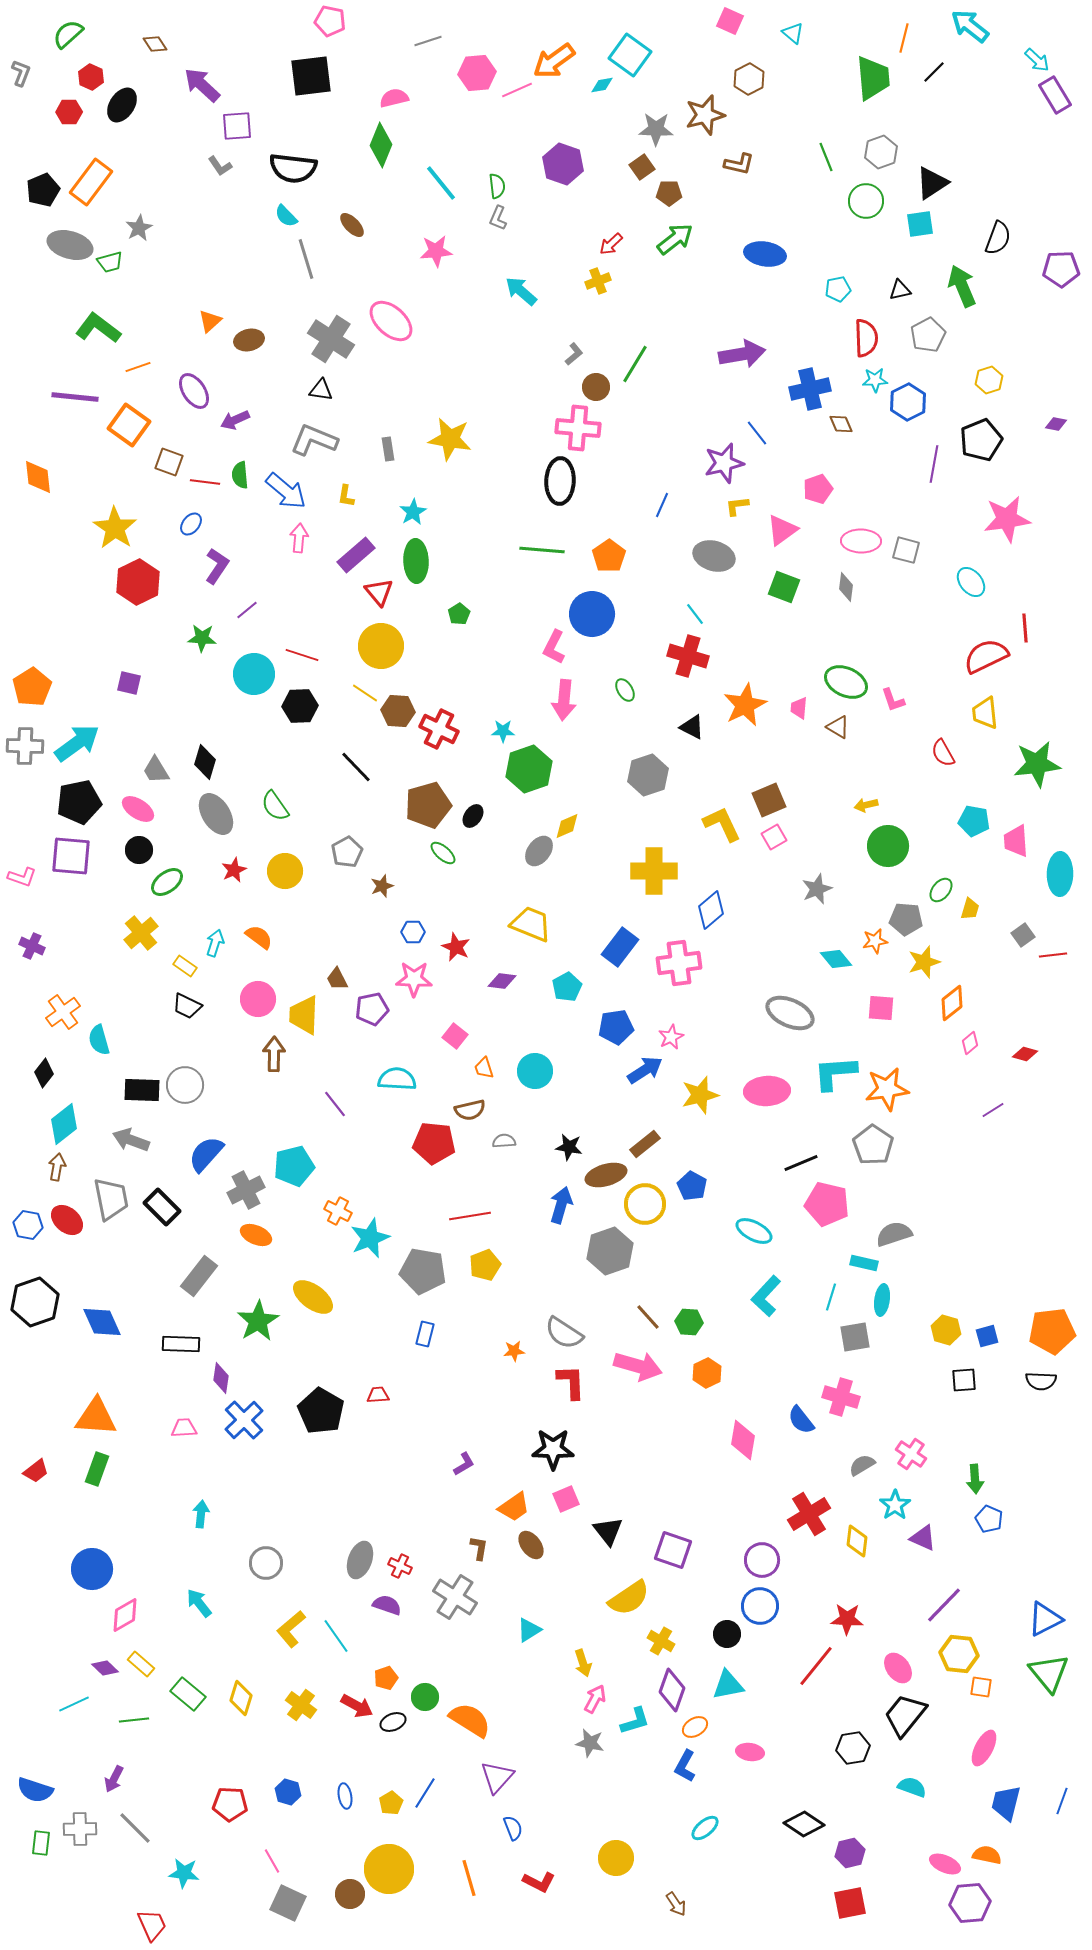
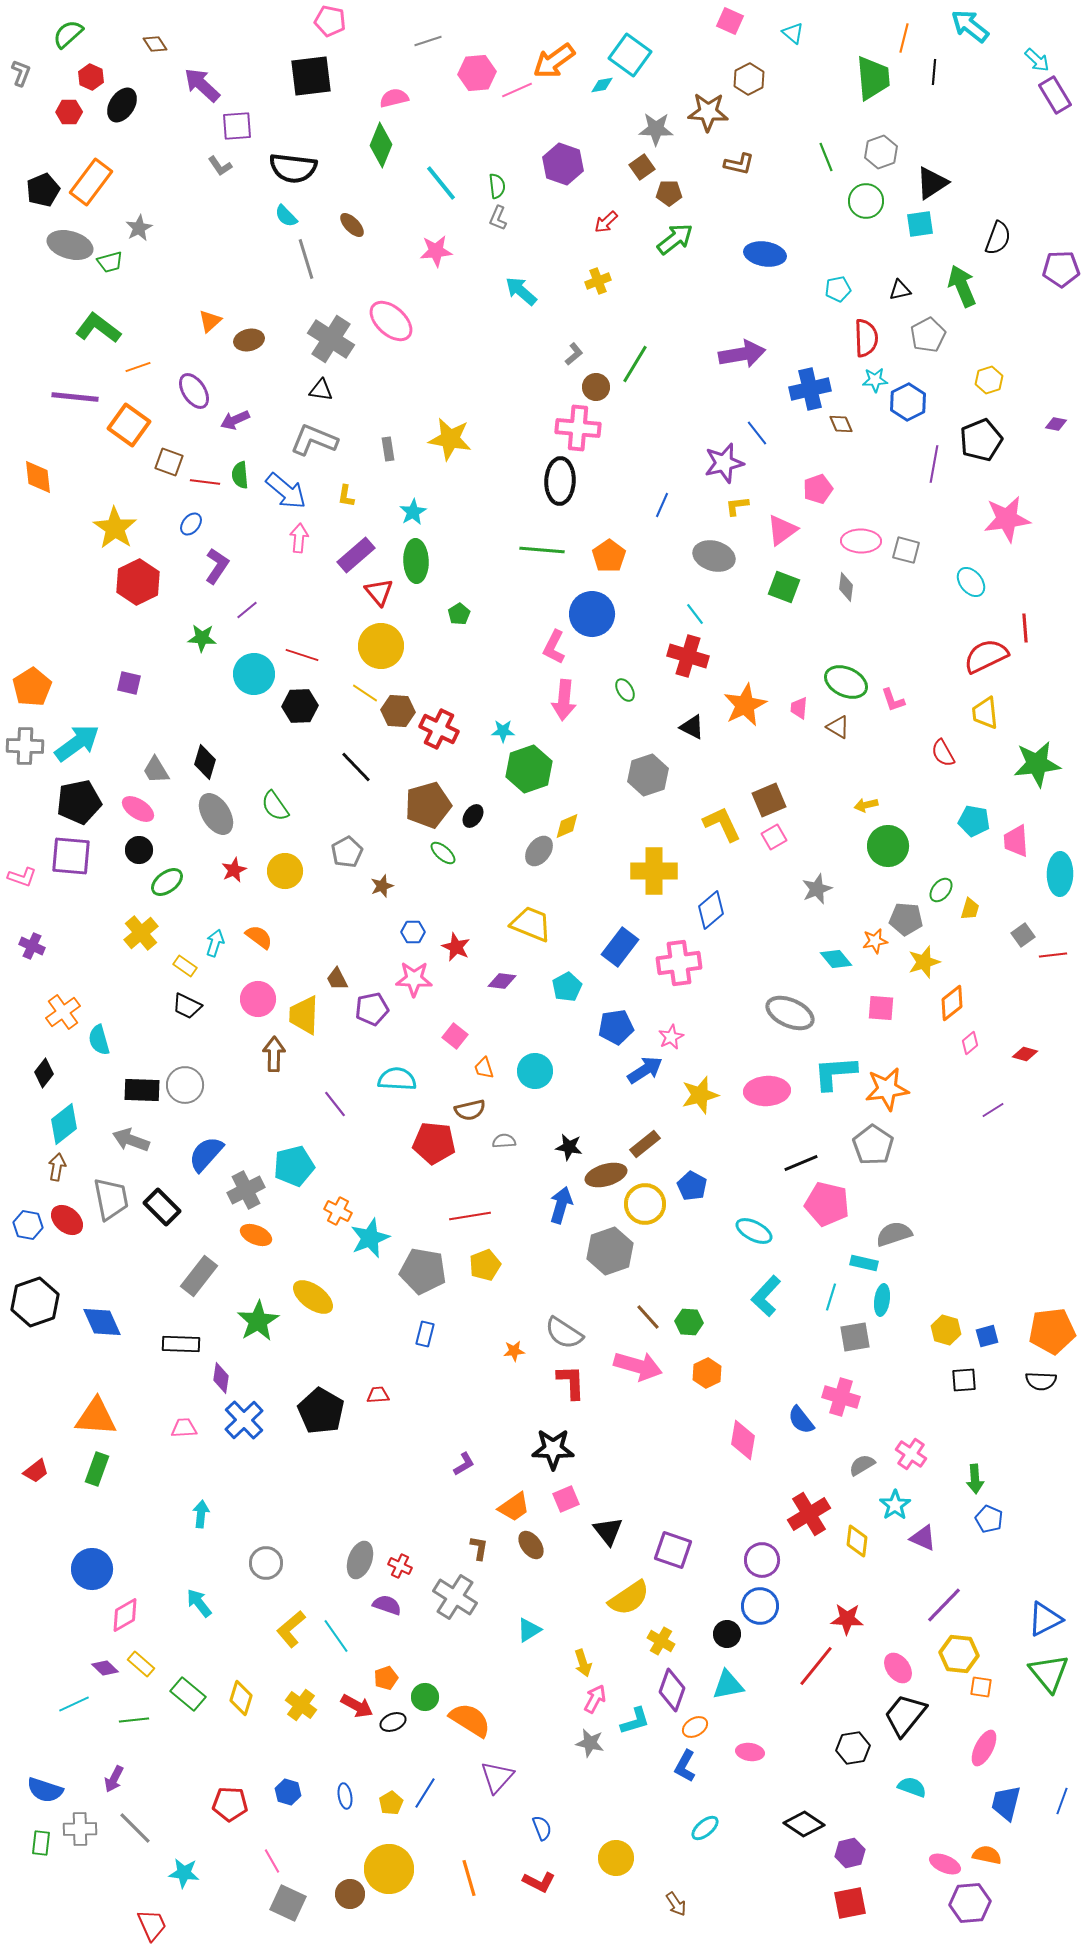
black line at (934, 72): rotated 40 degrees counterclockwise
brown star at (705, 115): moved 3 px right, 3 px up; rotated 18 degrees clockwise
red arrow at (611, 244): moved 5 px left, 22 px up
blue semicircle at (35, 1790): moved 10 px right
blue semicircle at (513, 1828): moved 29 px right
